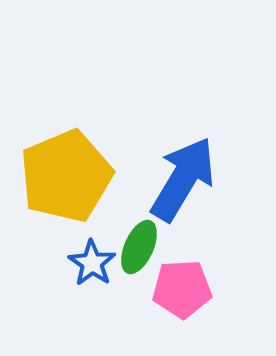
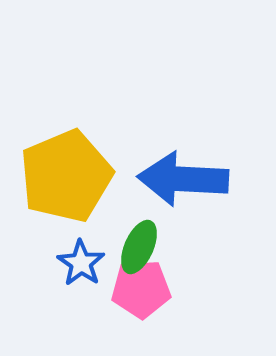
blue arrow: rotated 118 degrees counterclockwise
blue star: moved 11 px left
pink pentagon: moved 41 px left
